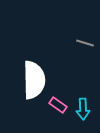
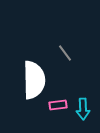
gray line: moved 20 px left, 10 px down; rotated 36 degrees clockwise
pink rectangle: rotated 42 degrees counterclockwise
